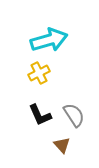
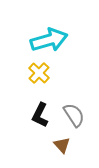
yellow cross: rotated 20 degrees counterclockwise
black L-shape: rotated 50 degrees clockwise
